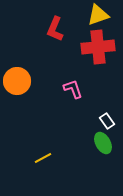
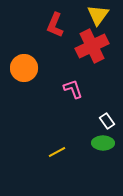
yellow triangle: rotated 35 degrees counterclockwise
red L-shape: moved 4 px up
red cross: moved 6 px left, 1 px up; rotated 20 degrees counterclockwise
orange circle: moved 7 px right, 13 px up
green ellipse: rotated 60 degrees counterclockwise
yellow line: moved 14 px right, 6 px up
